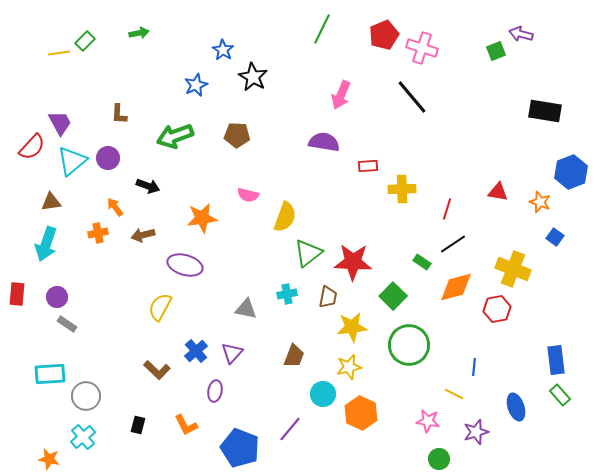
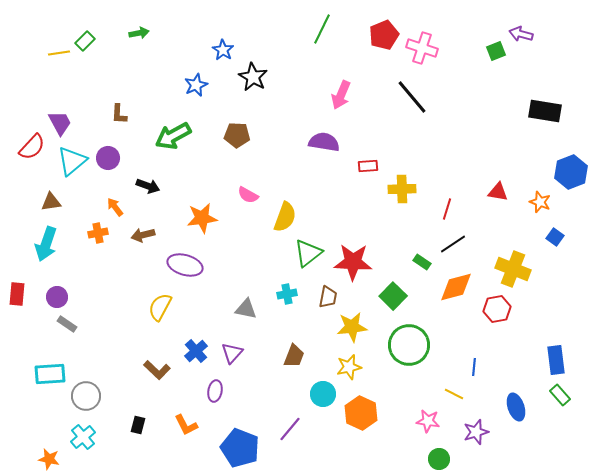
green arrow at (175, 136): moved 2 px left; rotated 9 degrees counterclockwise
pink semicircle at (248, 195): rotated 15 degrees clockwise
